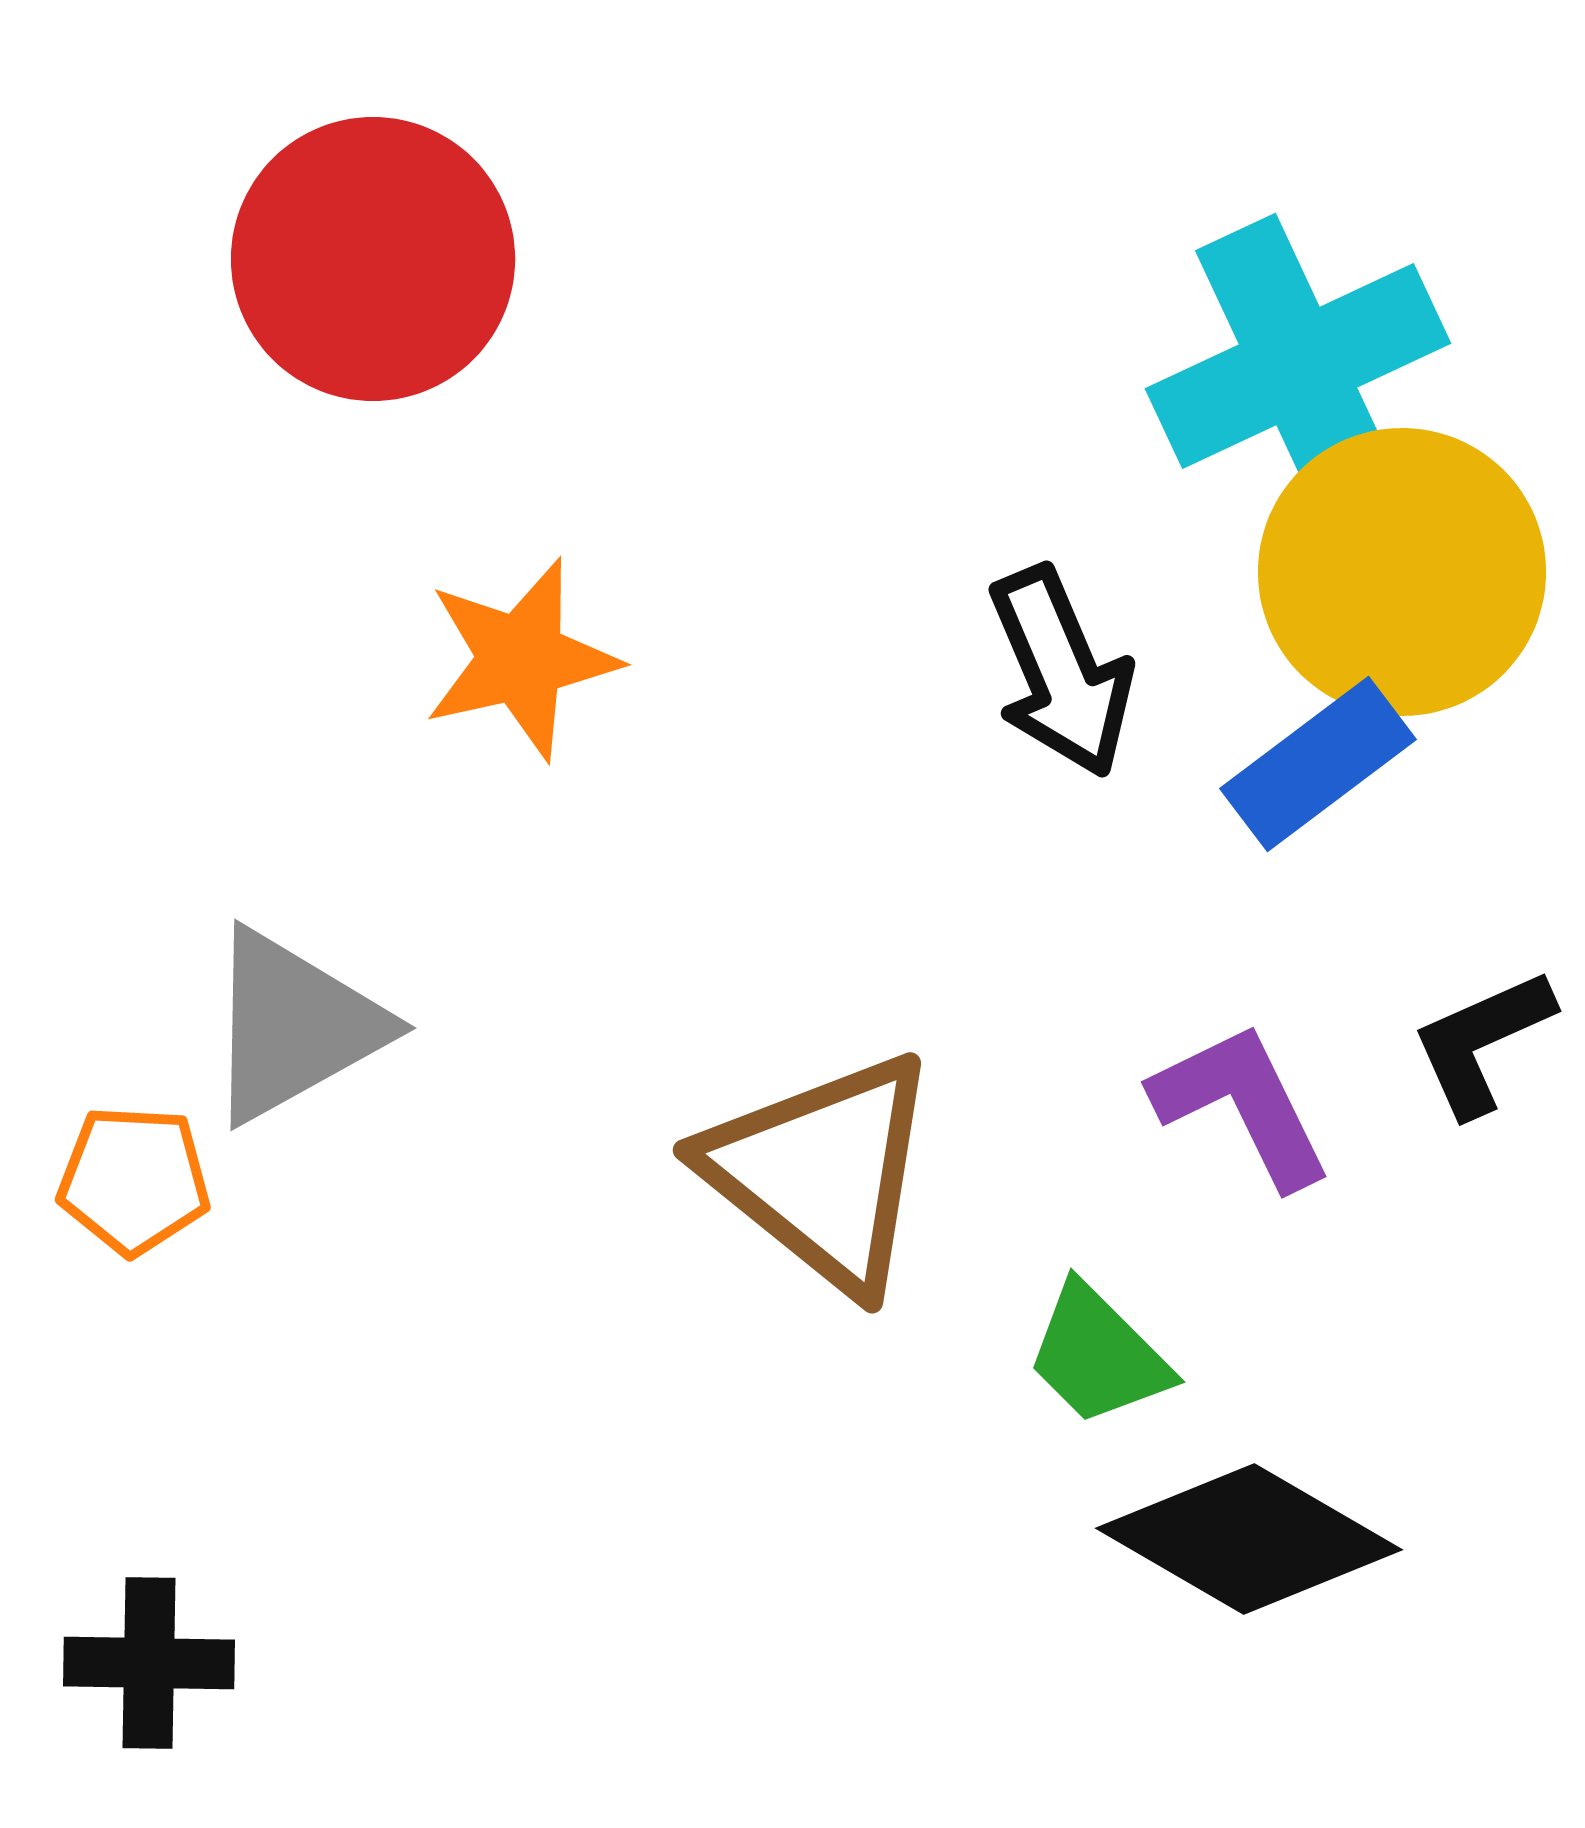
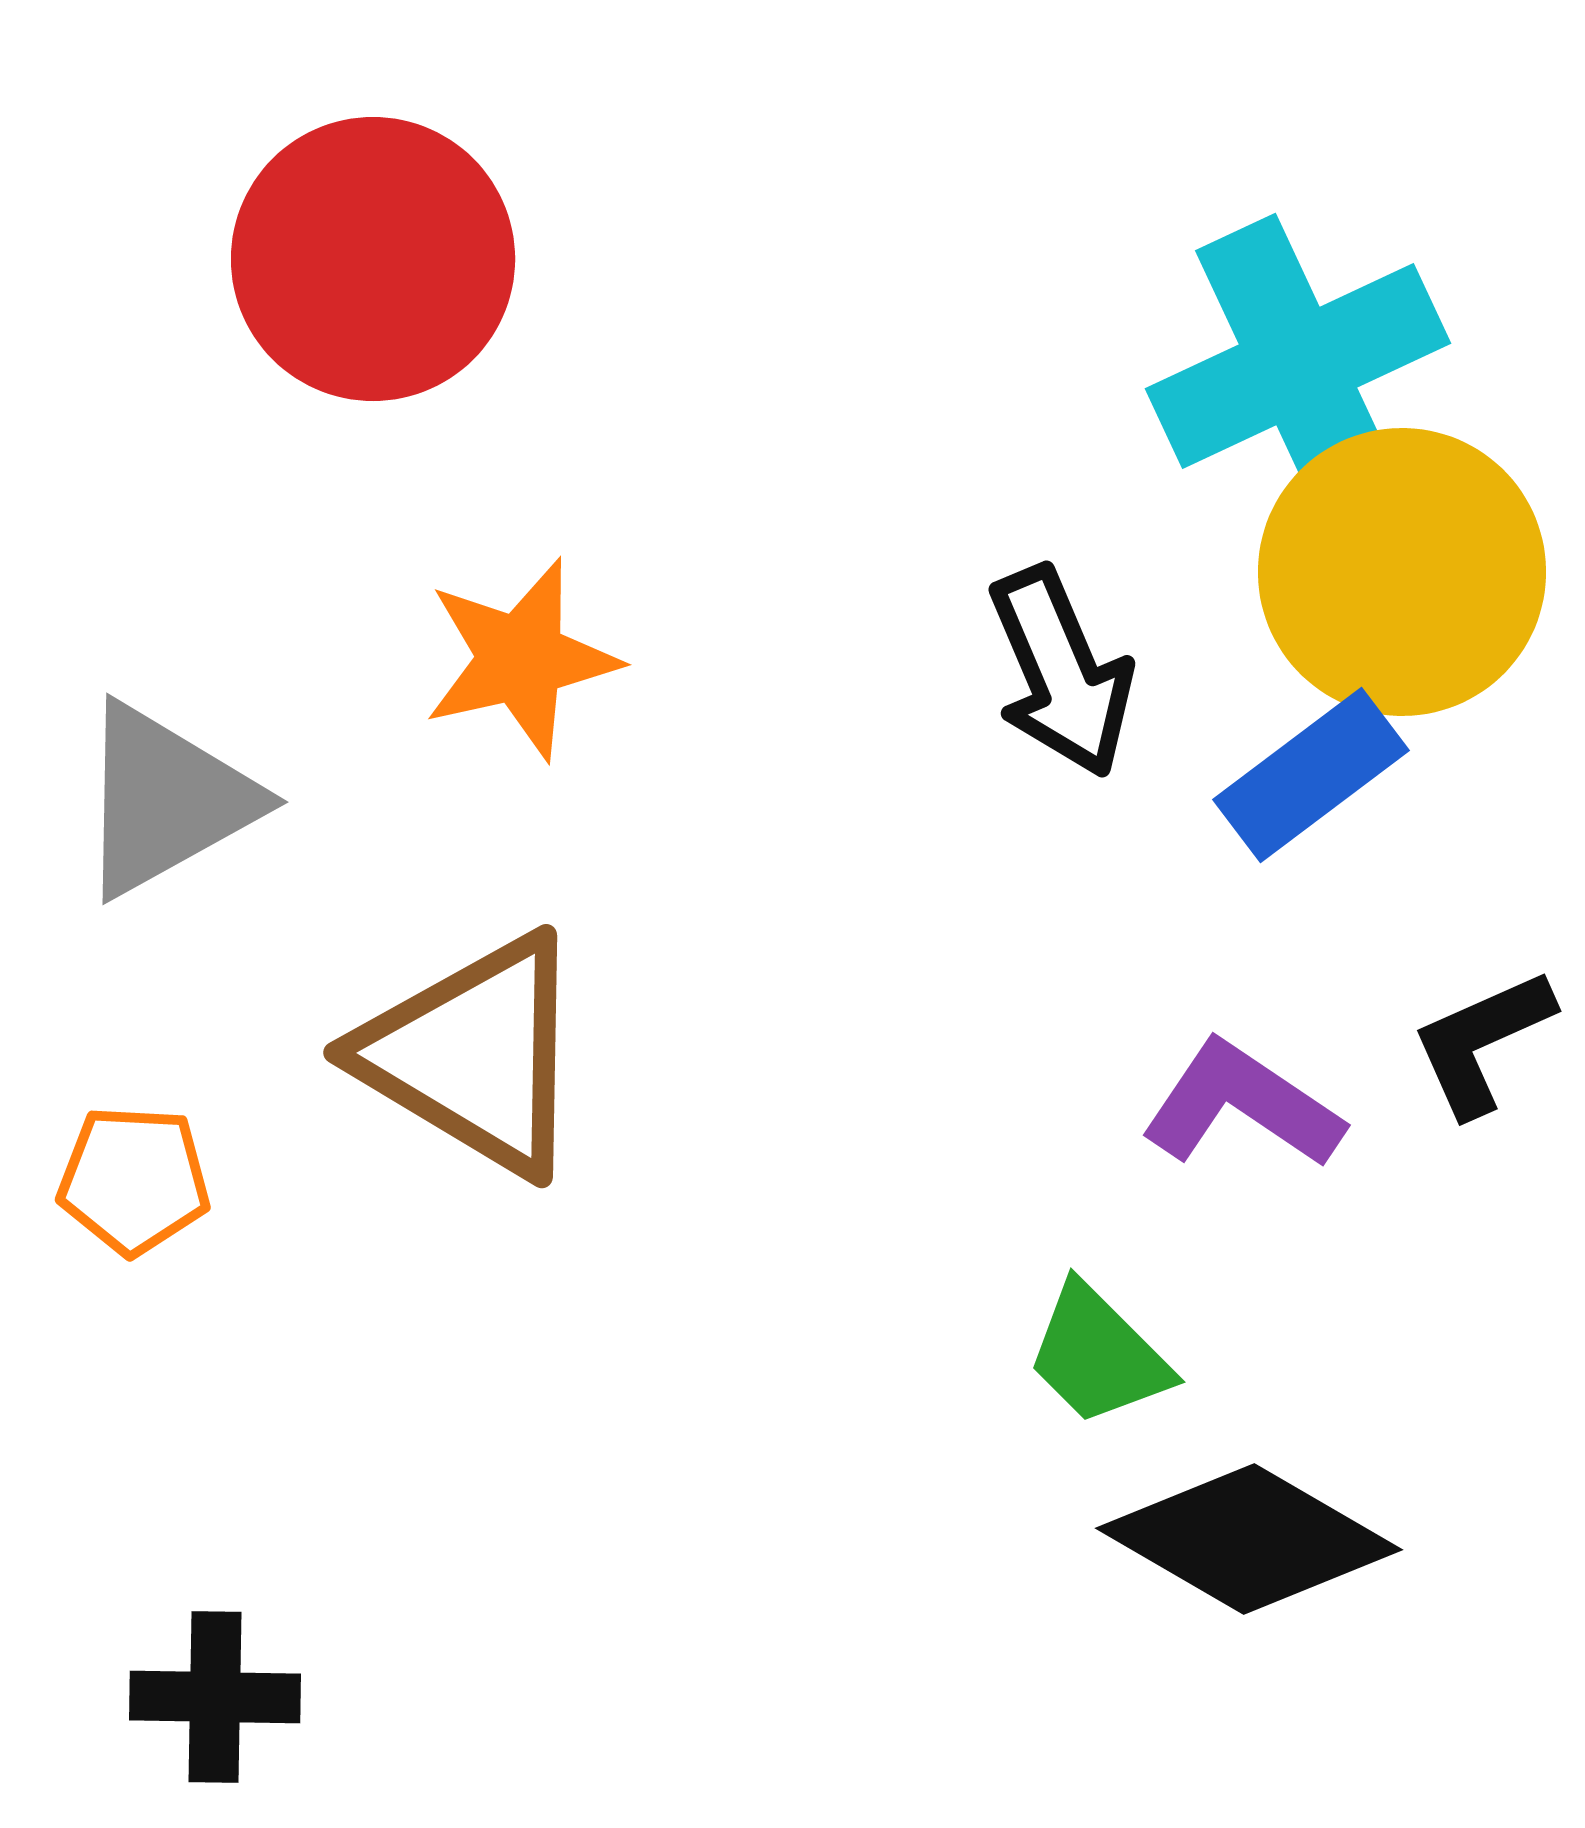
blue rectangle: moved 7 px left, 11 px down
gray triangle: moved 128 px left, 226 px up
purple L-shape: rotated 30 degrees counterclockwise
brown triangle: moved 348 px left, 117 px up; rotated 8 degrees counterclockwise
black cross: moved 66 px right, 34 px down
